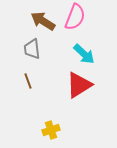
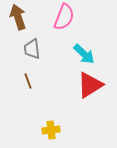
pink semicircle: moved 11 px left
brown arrow: moved 25 px left, 4 px up; rotated 40 degrees clockwise
red triangle: moved 11 px right
yellow cross: rotated 12 degrees clockwise
